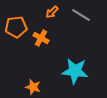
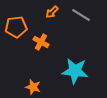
orange cross: moved 4 px down
